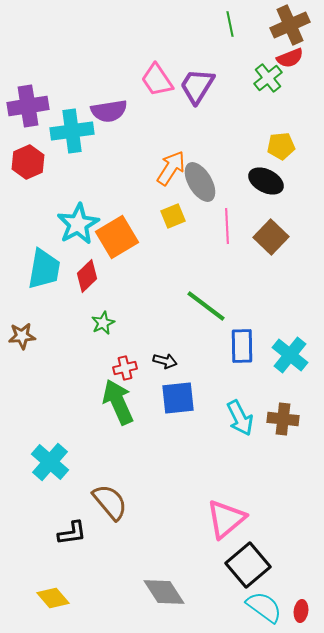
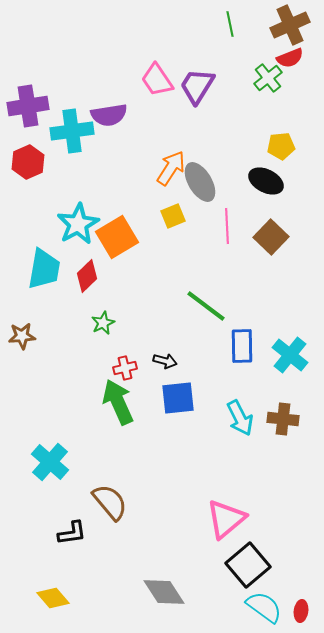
purple semicircle at (109, 111): moved 4 px down
